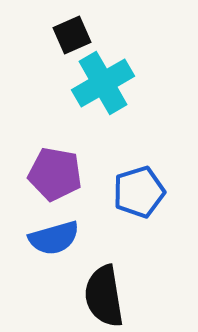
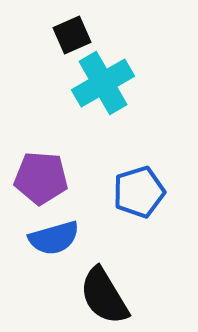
purple pentagon: moved 14 px left, 4 px down; rotated 6 degrees counterclockwise
black semicircle: rotated 22 degrees counterclockwise
